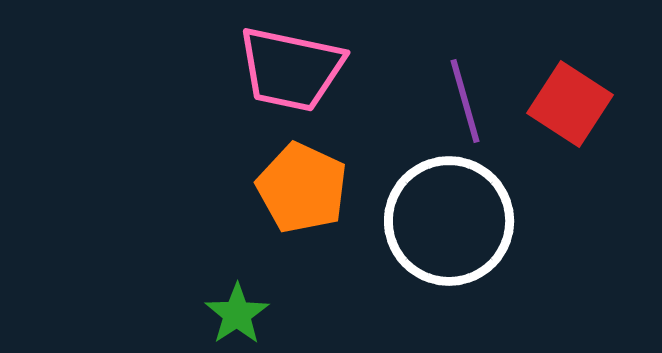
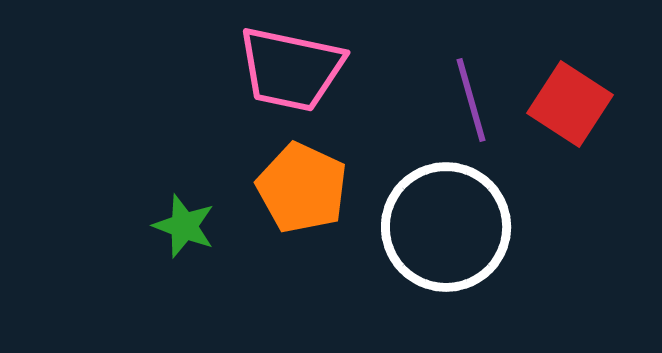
purple line: moved 6 px right, 1 px up
white circle: moved 3 px left, 6 px down
green star: moved 53 px left, 88 px up; rotated 18 degrees counterclockwise
